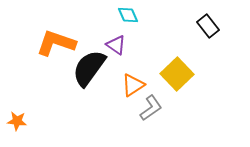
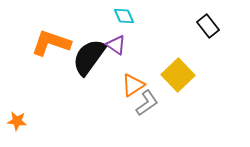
cyan diamond: moved 4 px left, 1 px down
orange L-shape: moved 5 px left
black semicircle: moved 11 px up
yellow square: moved 1 px right, 1 px down
gray L-shape: moved 4 px left, 5 px up
